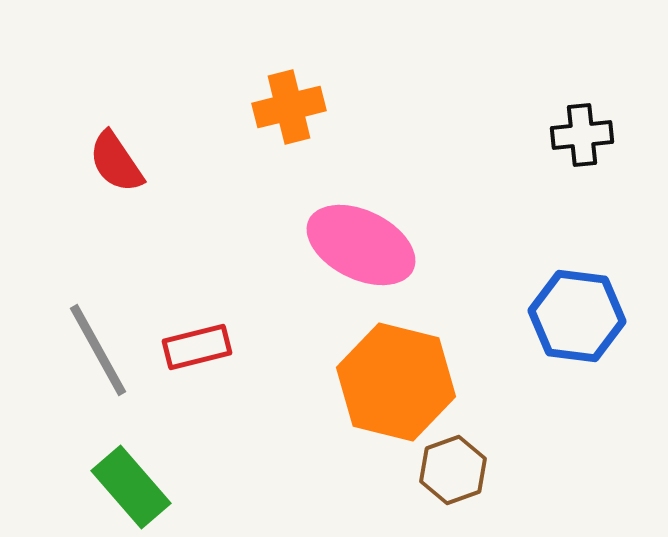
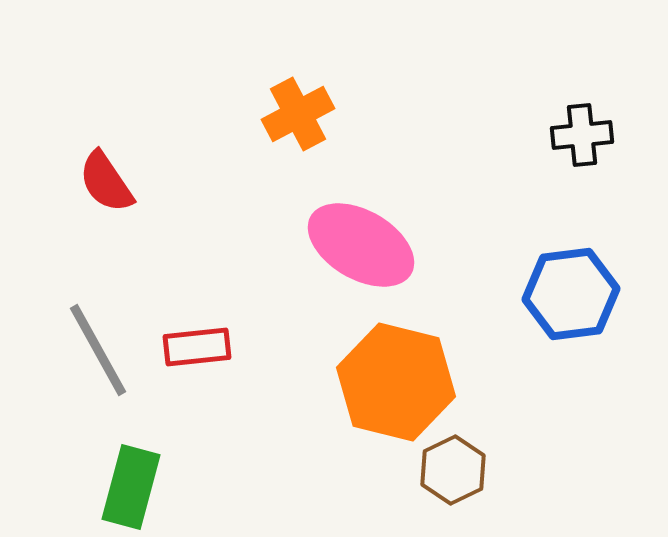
orange cross: moved 9 px right, 7 px down; rotated 14 degrees counterclockwise
red semicircle: moved 10 px left, 20 px down
pink ellipse: rotated 4 degrees clockwise
blue hexagon: moved 6 px left, 22 px up; rotated 14 degrees counterclockwise
red rectangle: rotated 8 degrees clockwise
brown hexagon: rotated 6 degrees counterclockwise
green rectangle: rotated 56 degrees clockwise
